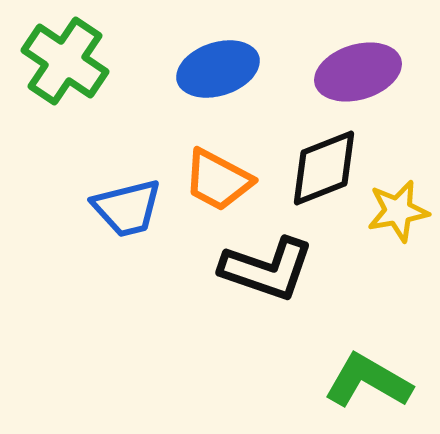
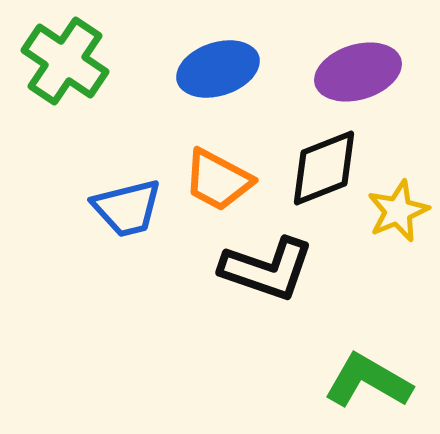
yellow star: rotated 12 degrees counterclockwise
